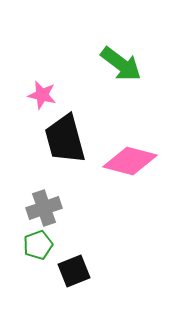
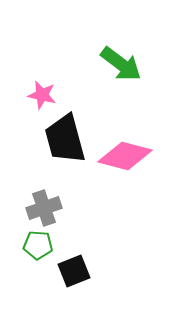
pink diamond: moved 5 px left, 5 px up
green pentagon: rotated 24 degrees clockwise
